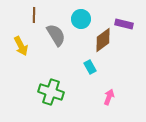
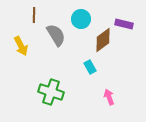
pink arrow: rotated 42 degrees counterclockwise
